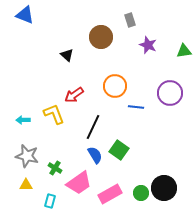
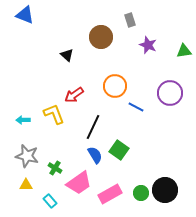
blue line: rotated 21 degrees clockwise
black circle: moved 1 px right, 2 px down
cyan rectangle: rotated 56 degrees counterclockwise
